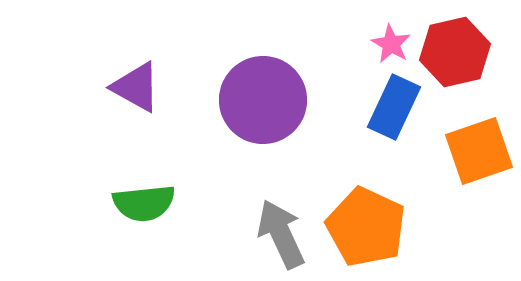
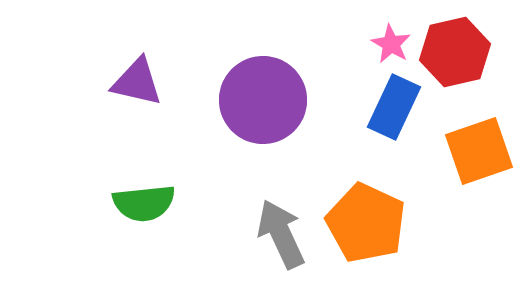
purple triangle: moved 1 px right, 5 px up; rotated 16 degrees counterclockwise
orange pentagon: moved 4 px up
